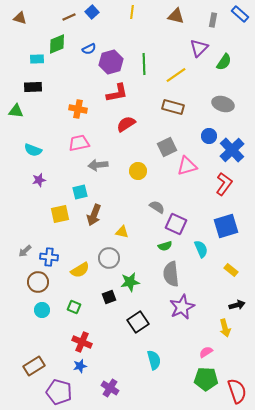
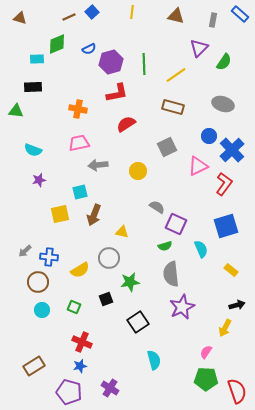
pink triangle at (187, 166): moved 11 px right; rotated 10 degrees counterclockwise
black square at (109, 297): moved 3 px left, 2 px down
yellow arrow at (225, 328): rotated 42 degrees clockwise
pink semicircle at (206, 352): rotated 24 degrees counterclockwise
purple pentagon at (59, 392): moved 10 px right
